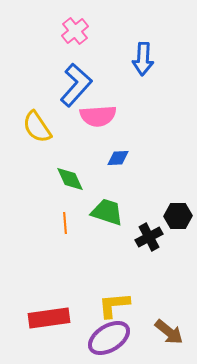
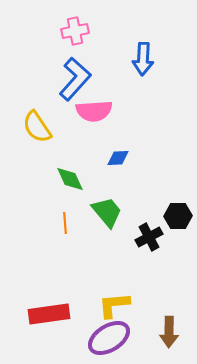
pink cross: rotated 28 degrees clockwise
blue L-shape: moved 1 px left, 6 px up
pink semicircle: moved 4 px left, 5 px up
green trapezoid: rotated 32 degrees clockwise
red rectangle: moved 4 px up
brown arrow: rotated 52 degrees clockwise
